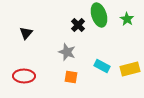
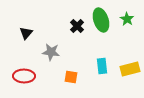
green ellipse: moved 2 px right, 5 px down
black cross: moved 1 px left, 1 px down
gray star: moved 16 px left; rotated 12 degrees counterclockwise
cyan rectangle: rotated 56 degrees clockwise
